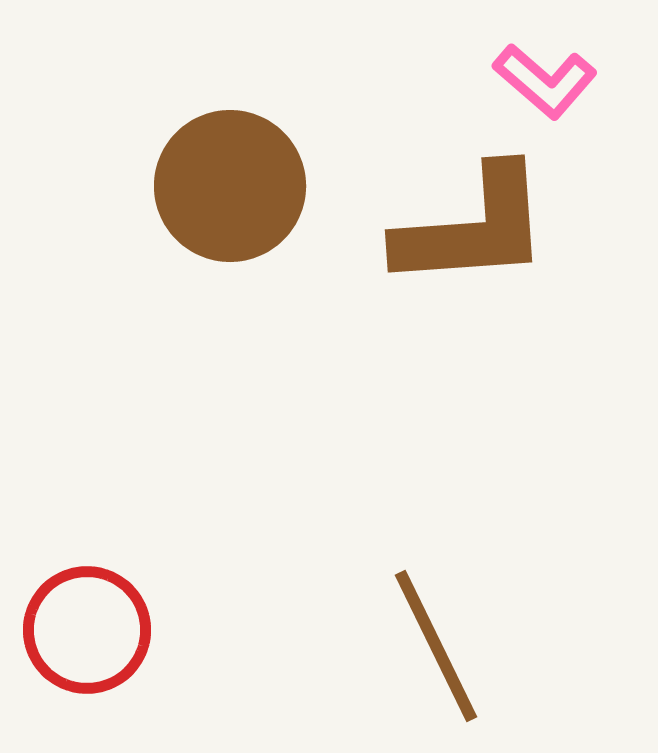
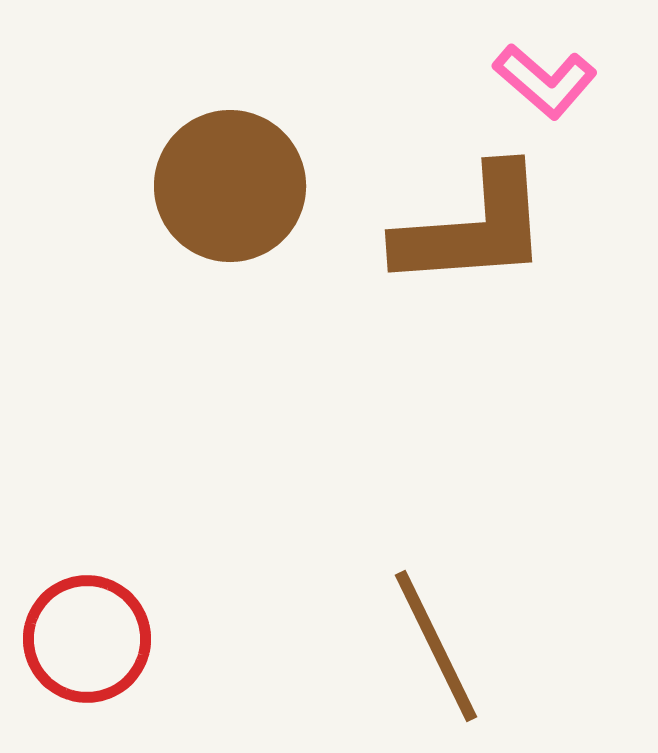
red circle: moved 9 px down
